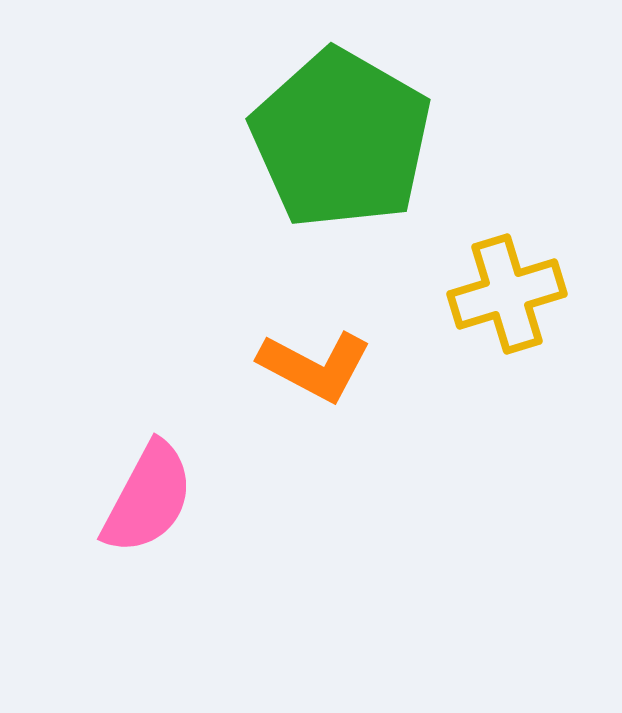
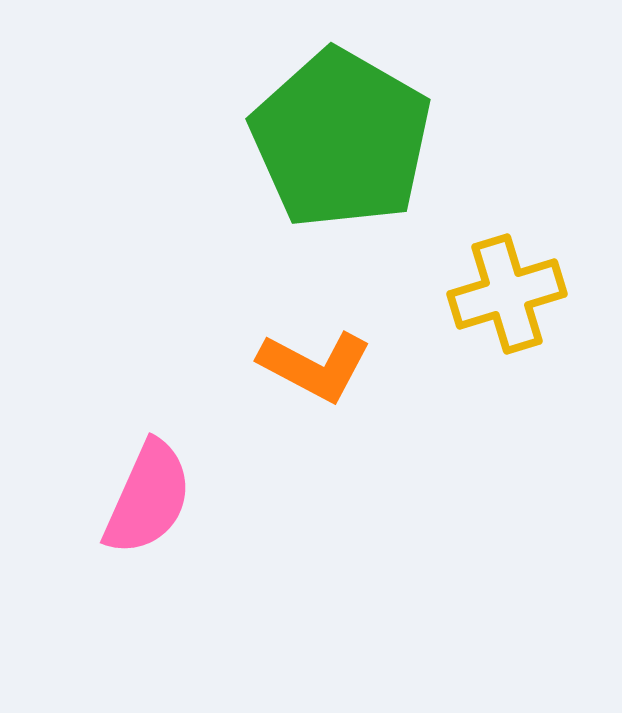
pink semicircle: rotated 4 degrees counterclockwise
